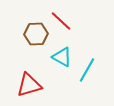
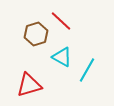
brown hexagon: rotated 15 degrees counterclockwise
